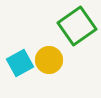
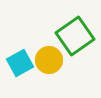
green square: moved 2 px left, 10 px down
